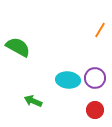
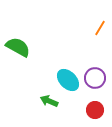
orange line: moved 2 px up
cyan ellipse: rotated 40 degrees clockwise
green arrow: moved 16 px right
